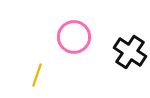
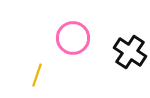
pink circle: moved 1 px left, 1 px down
